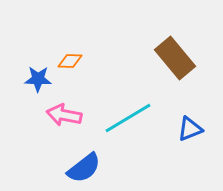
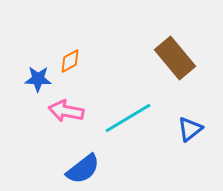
orange diamond: rotated 30 degrees counterclockwise
pink arrow: moved 2 px right, 4 px up
blue triangle: rotated 16 degrees counterclockwise
blue semicircle: moved 1 px left, 1 px down
